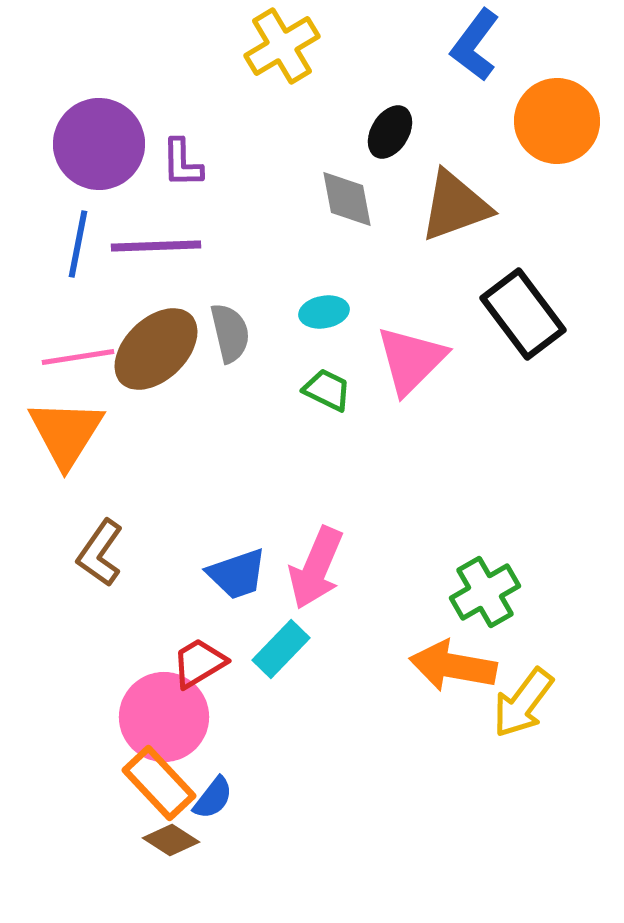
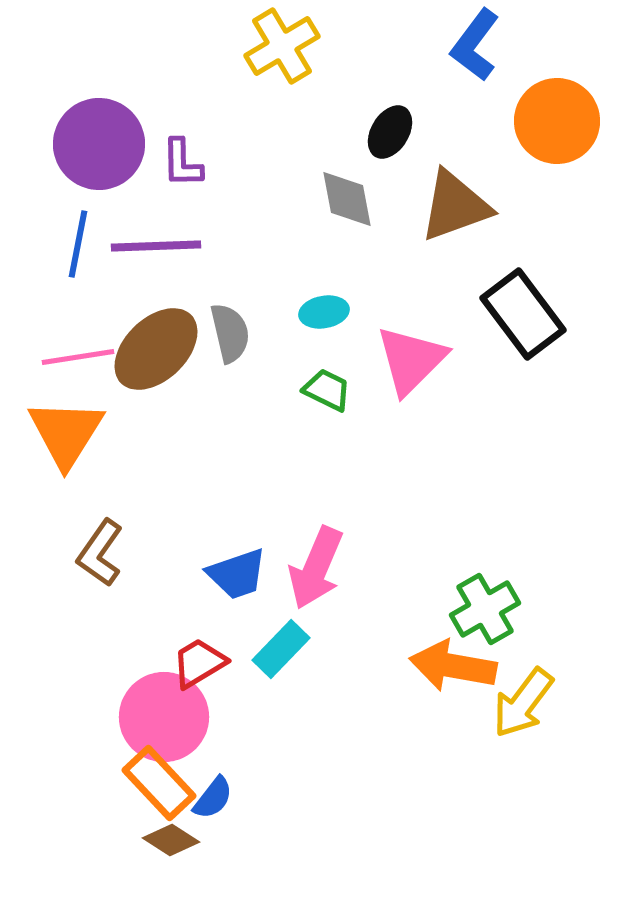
green cross: moved 17 px down
